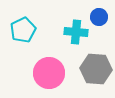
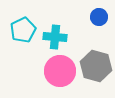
cyan cross: moved 21 px left, 5 px down
gray hexagon: moved 3 px up; rotated 12 degrees clockwise
pink circle: moved 11 px right, 2 px up
